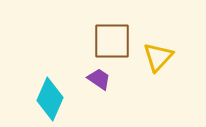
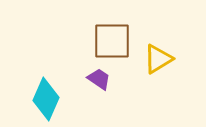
yellow triangle: moved 2 px down; rotated 16 degrees clockwise
cyan diamond: moved 4 px left
